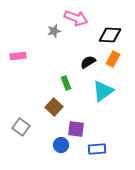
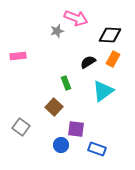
gray star: moved 3 px right
blue rectangle: rotated 24 degrees clockwise
